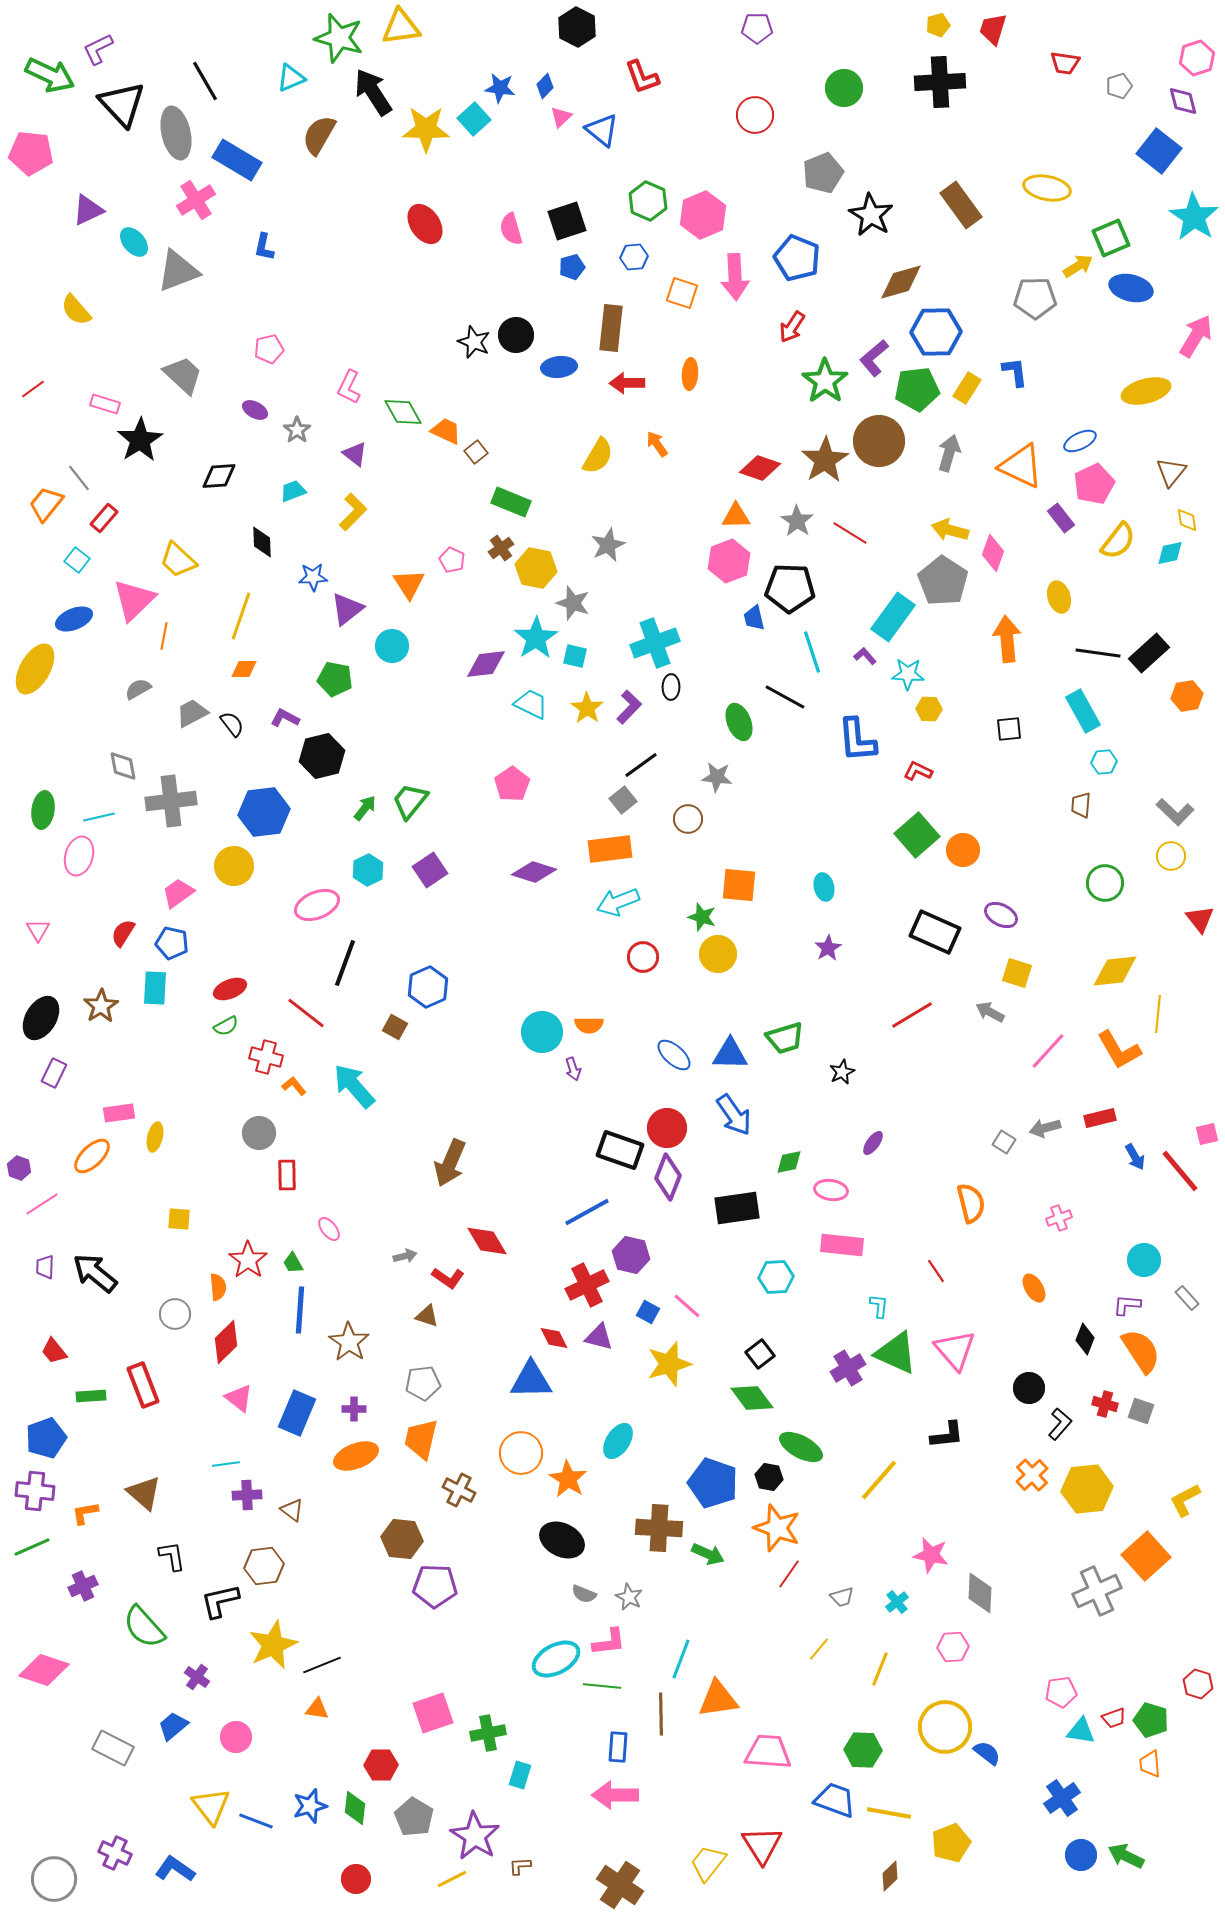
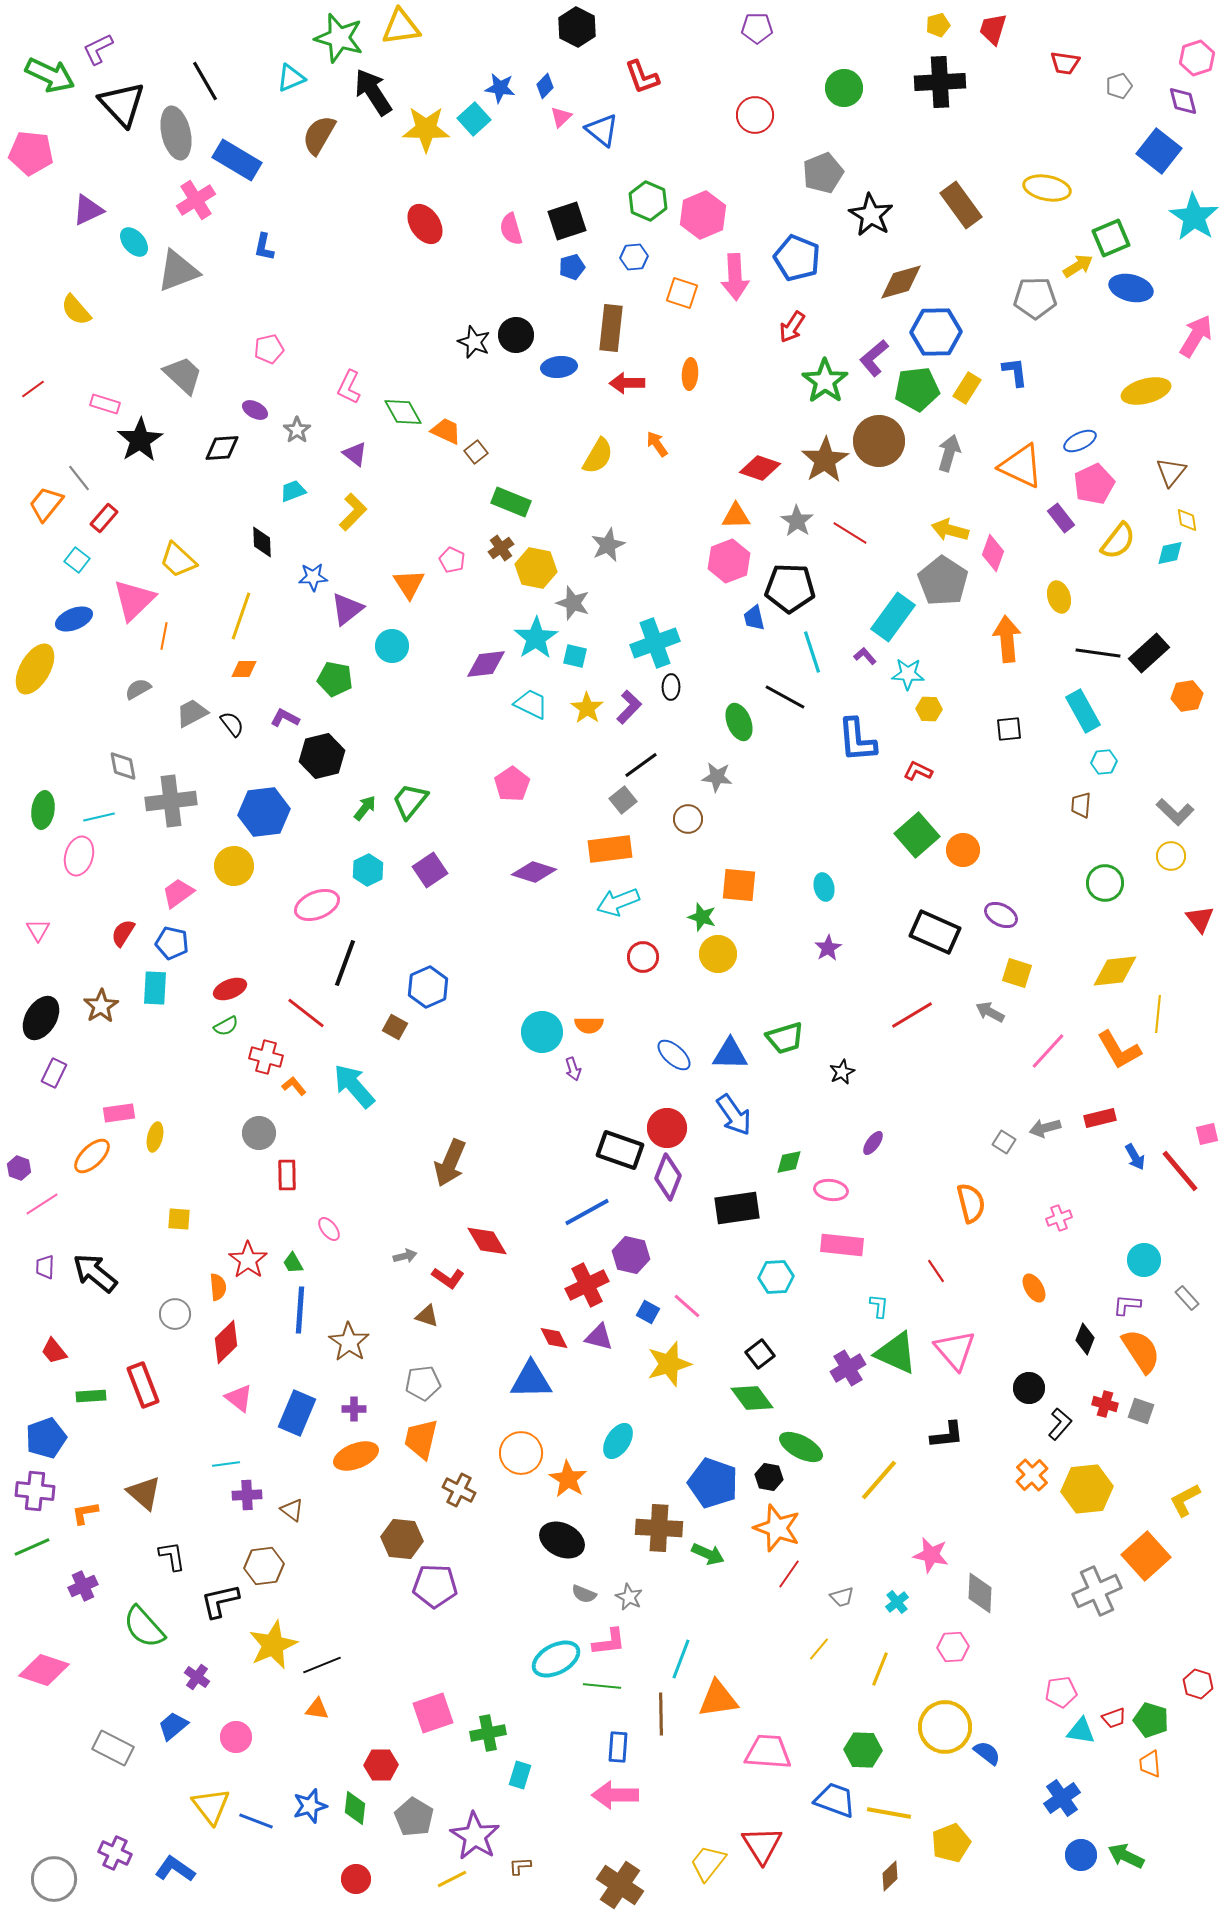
black diamond at (219, 476): moved 3 px right, 28 px up
